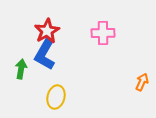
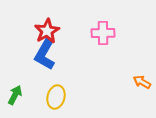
green arrow: moved 6 px left, 26 px down; rotated 18 degrees clockwise
orange arrow: rotated 84 degrees counterclockwise
